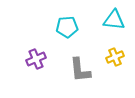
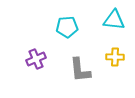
yellow cross: rotated 24 degrees clockwise
